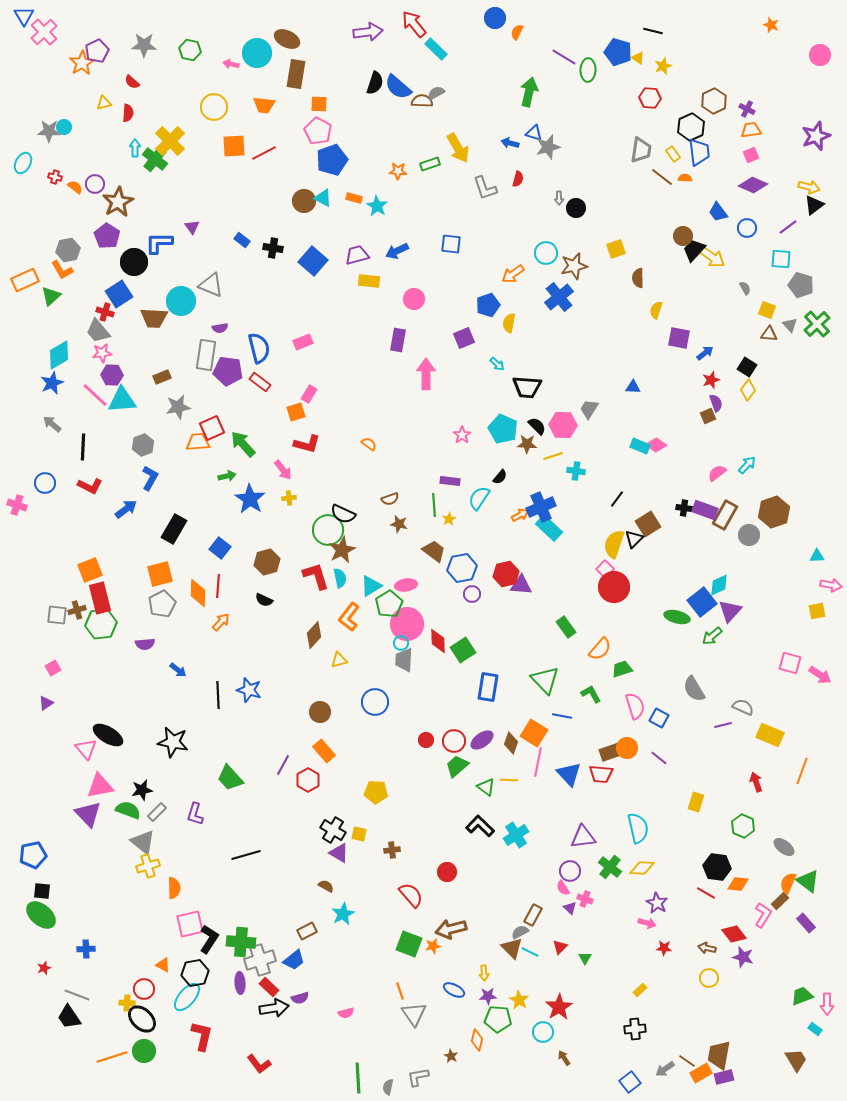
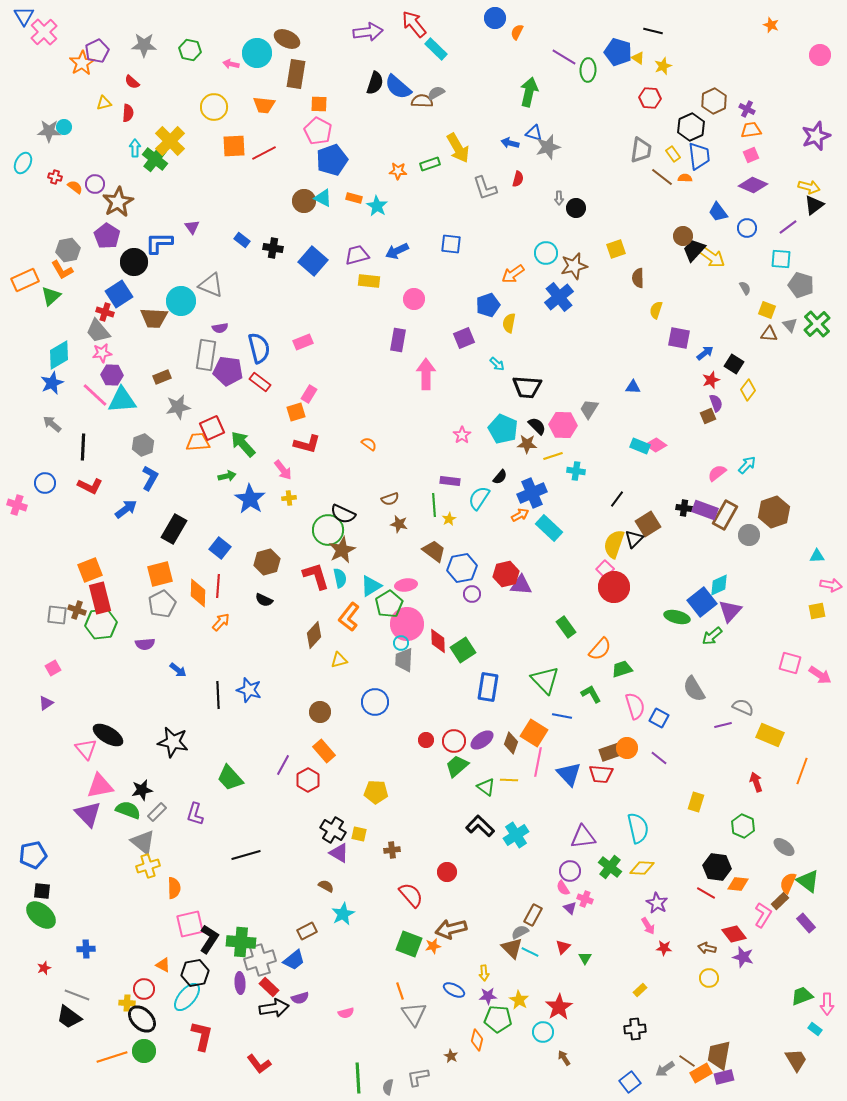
blue trapezoid at (699, 152): moved 4 px down
black square at (747, 367): moved 13 px left, 3 px up
blue cross at (541, 507): moved 9 px left, 14 px up
brown cross at (77, 610): rotated 36 degrees clockwise
pink arrow at (647, 923): moved 1 px right, 3 px down; rotated 42 degrees clockwise
red triangle at (560, 947): moved 3 px right
black trapezoid at (69, 1017): rotated 20 degrees counterclockwise
